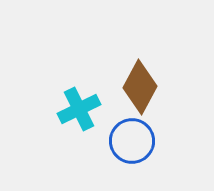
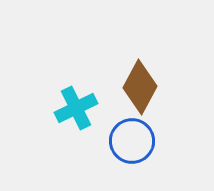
cyan cross: moved 3 px left, 1 px up
